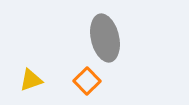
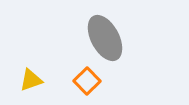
gray ellipse: rotated 15 degrees counterclockwise
